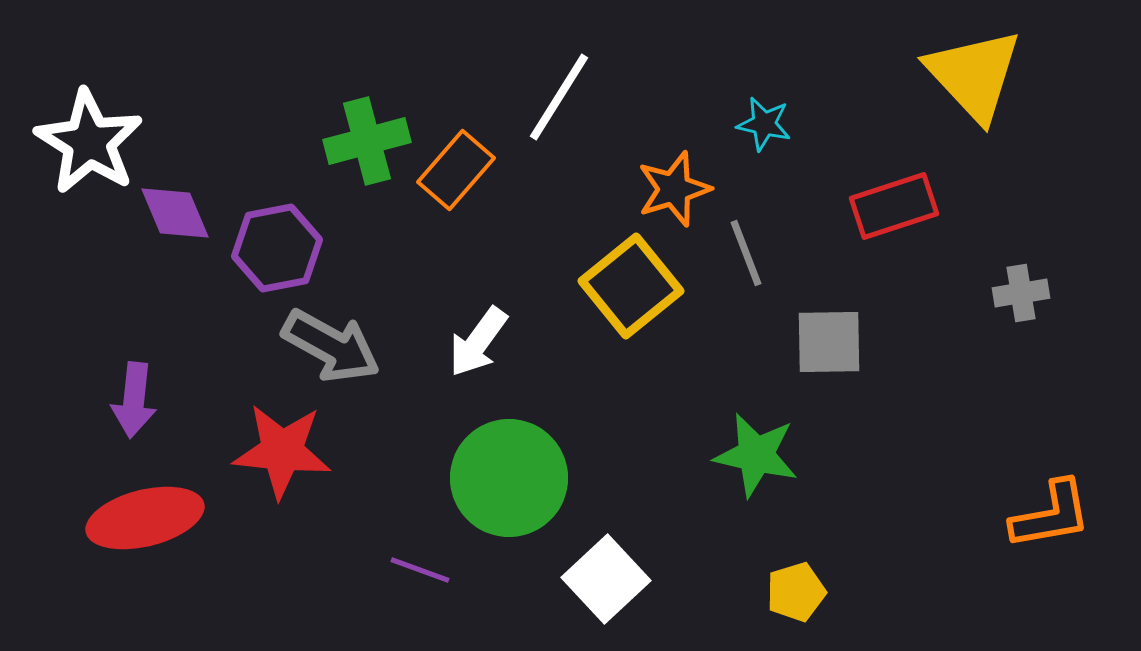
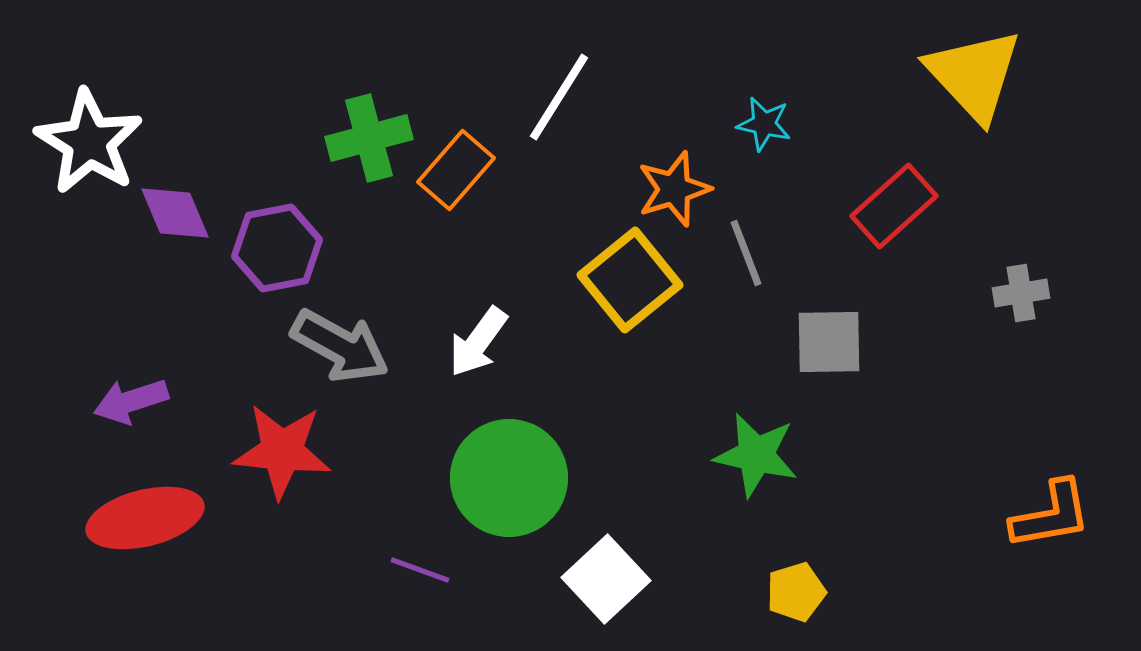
green cross: moved 2 px right, 3 px up
red rectangle: rotated 24 degrees counterclockwise
yellow square: moved 1 px left, 6 px up
gray arrow: moved 9 px right
purple arrow: moved 3 px left, 1 px down; rotated 66 degrees clockwise
